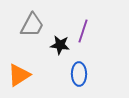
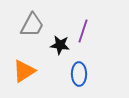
orange triangle: moved 5 px right, 4 px up
